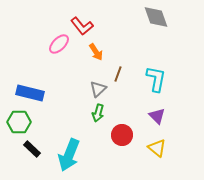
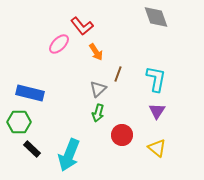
purple triangle: moved 5 px up; rotated 18 degrees clockwise
